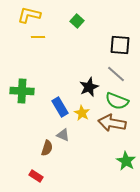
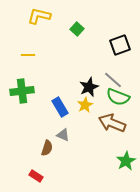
yellow L-shape: moved 10 px right, 1 px down
green square: moved 8 px down
yellow line: moved 10 px left, 18 px down
black square: rotated 25 degrees counterclockwise
gray line: moved 3 px left, 6 px down
green cross: rotated 10 degrees counterclockwise
green semicircle: moved 1 px right, 4 px up
yellow star: moved 3 px right, 8 px up; rotated 14 degrees clockwise
brown arrow: rotated 12 degrees clockwise
green star: rotated 12 degrees clockwise
